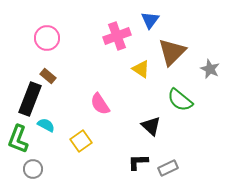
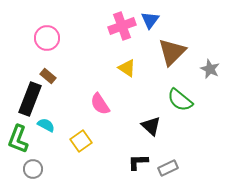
pink cross: moved 5 px right, 10 px up
yellow triangle: moved 14 px left, 1 px up
